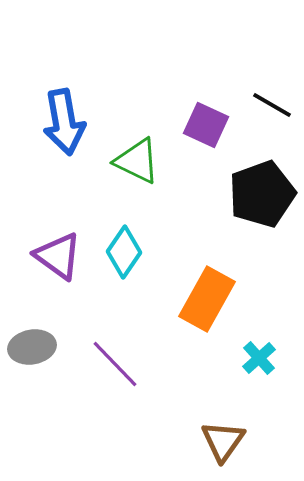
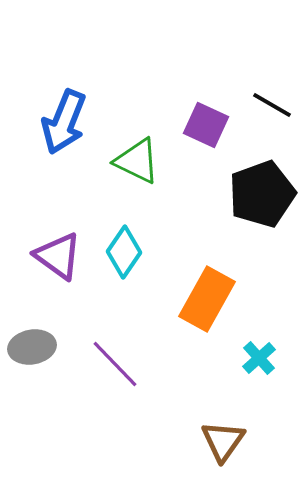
blue arrow: rotated 32 degrees clockwise
